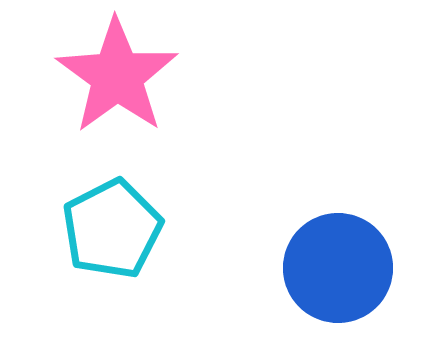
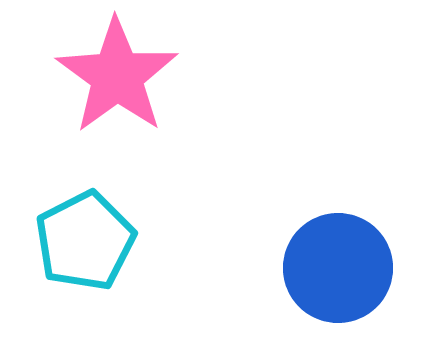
cyan pentagon: moved 27 px left, 12 px down
